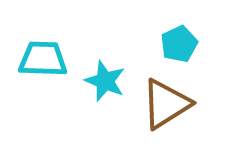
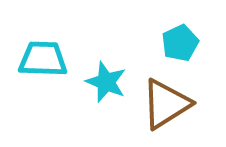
cyan pentagon: moved 1 px right, 1 px up
cyan star: moved 1 px right, 1 px down
